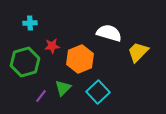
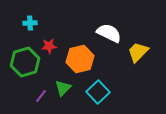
white semicircle: rotated 10 degrees clockwise
red star: moved 3 px left
orange hexagon: rotated 8 degrees clockwise
